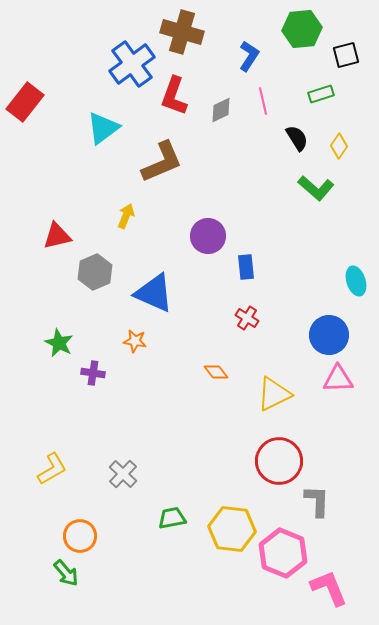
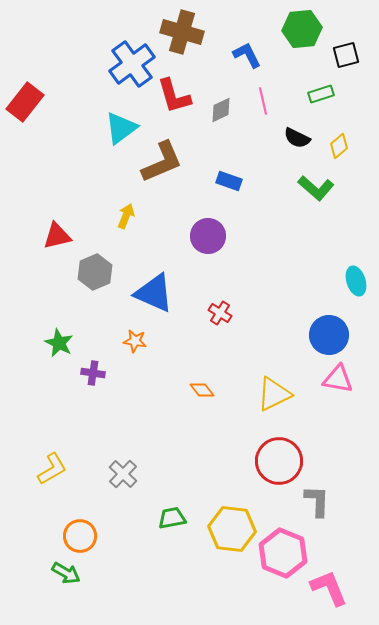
blue L-shape: moved 2 px left, 1 px up; rotated 60 degrees counterclockwise
red L-shape: rotated 36 degrees counterclockwise
cyan triangle: moved 18 px right
black semicircle: rotated 148 degrees clockwise
yellow diamond: rotated 15 degrees clockwise
blue rectangle: moved 17 px left, 86 px up; rotated 65 degrees counterclockwise
red cross: moved 27 px left, 5 px up
orange diamond: moved 14 px left, 18 px down
pink triangle: rotated 12 degrees clockwise
green arrow: rotated 20 degrees counterclockwise
